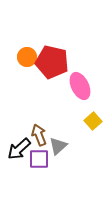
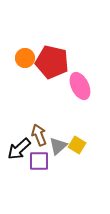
orange circle: moved 2 px left, 1 px down
yellow square: moved 16 px left, 24 px down; rotated 18 degrees counterclockwise
purple square: moved 2 px down
